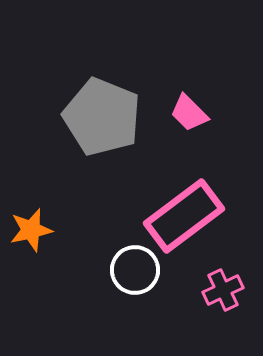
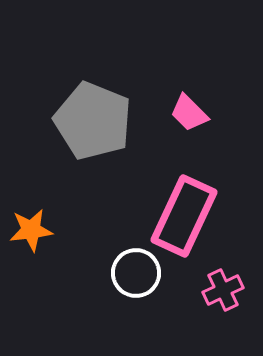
gray pentagon: moved 9 px left, 4 px down
pink rectangle: rotated 28 degrees counterclockwise
orange star: rotated 6 degrees clockwise
white circle: moved 1 px right, 3 px down
